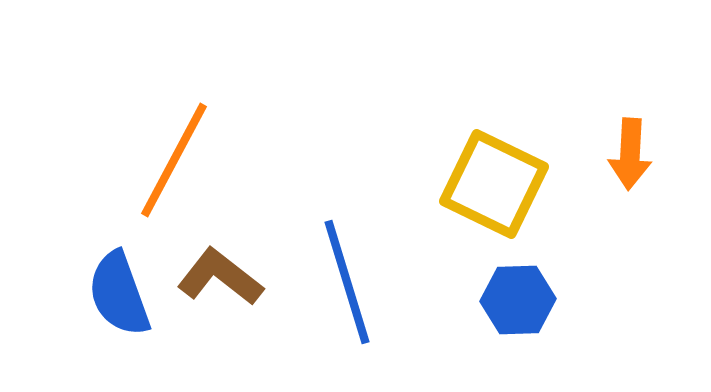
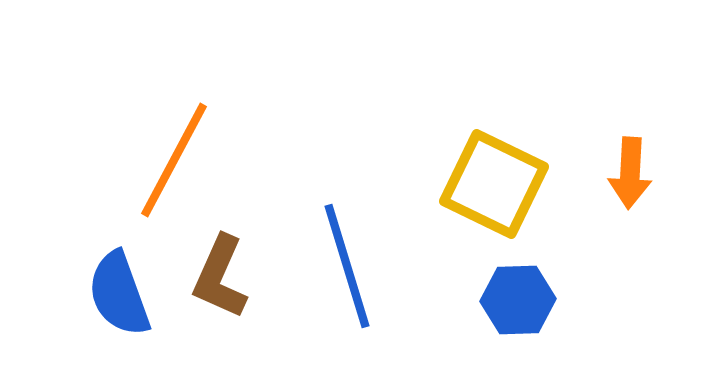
orange arrow: moved 19 px down
brown L-shape: rotated 104 degrees counterclockwise
blue line: moved 16 px up
